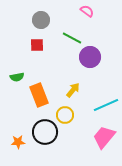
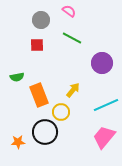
pink semicircle: moved 18 px left
purple circle: moved 12 px right, 6 px down
yellow circle: moved 4 px left, 3 px up
